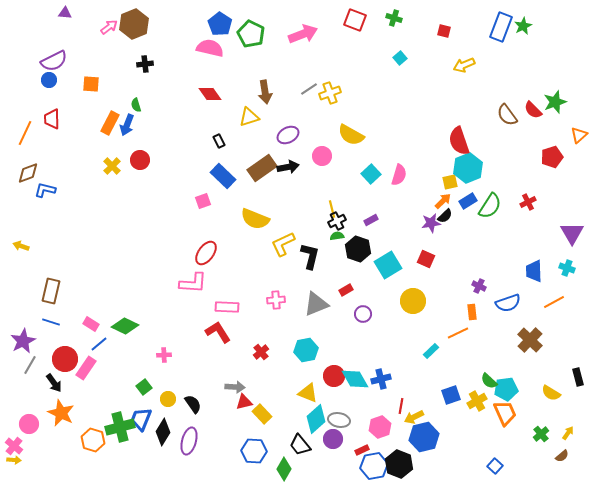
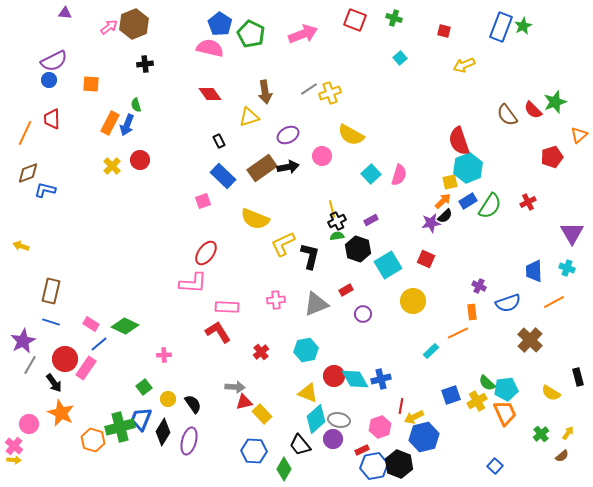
green semicircle at (489, 381): moved 2 px left, 2 px down
